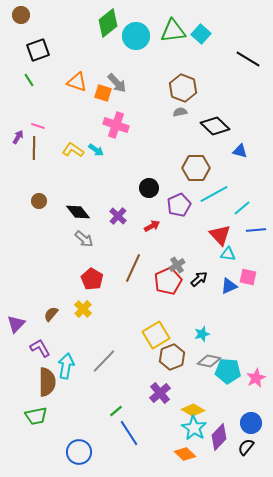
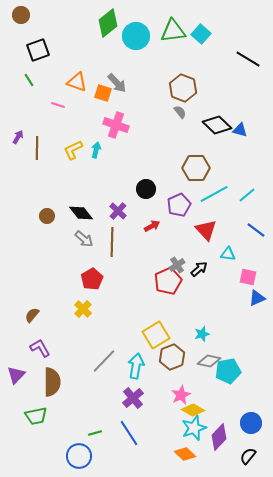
gray semicircle at (180, 112): rotated 64 degrees clockwise
pink line at (38, 126): moved 20 px right, 21 px up
black diamond at (215, 126): moved 2 px right, 1 px up
brown line at (34, 148): moved 3 px right
yellow L-shape at (73, 150): rotated 60 degrees counterclockwise
cyan arrow at (96, 150): rotated 112 degrees counterclockwise
blue triangle at (240, 151): moved 21 px up
black circle at (149, 188): moved 3 px left, 1 px down
brown circle at (39, 201): moved 8 px right, 15 px down
cyan line at (242, 208): moved 5 px right, 13 px up
black diamond at (78, 212): moved 3 px right, 1 px down
purple cross at (118, 216): moved 5 px up
blue line at (256, 230): rotated 42 degrees clockwise
red triangle at (220, 235): moved 14 px left, 5 px up
brown line at (133, 268): moved 21 px left, 26 px up; rotated 24 degrees counterclockwise
red pentagon at (92, 279): rotated 10 degrees clockwise
black arrow at (199, 279): moved 10 px up
blue triangle at (229, 286): moved 28 px right, 12 px down
brown semicircle at (51, 314): moved 19 px left, 1 px down
purple triangle at (16, 324): moved 51 px down
cyan arrow at (66, 366): moved 70 px right
cyan pentagon at (228, 371): rotated 15 degrees counterclockwise
pink star at (256, 378): moved 75 px left, 17 px down
brown semicircle at (47, 382): moved 5 px right
purple cross at (160, 393): moved 27 px left, 5 px down
green line at (116, 411): moved 21 px left, 22 px down; rotated 24 degrees clockwise
cyan star at (194, 428): rotated 20 degrees clockwise
black semicircle at (246, 447): moved 2 px right, 9 px down
blue circle at (79, 452): moved 4 px down
